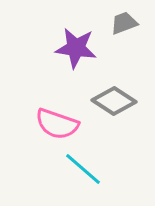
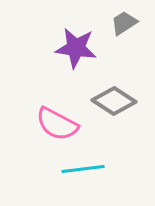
gray trapezoid: rotated 12 degrees counterclockwise
pink semicircle: rotated 9 degrees clockwise
cyan line: rotated 48 degrees counterclockwise
